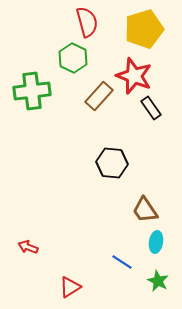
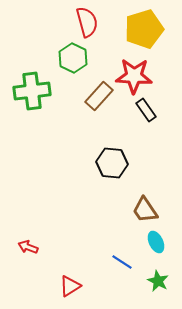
red star: rotated 18 degrees counterclockwise
black rectangle: moved 5 px left, 2 px down
cyan ellipse: rotated 35 degrees counterclockwise
red triangle: moved 1 px up
